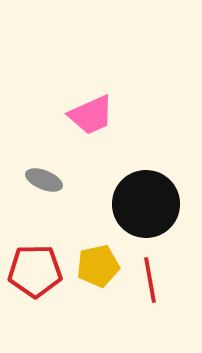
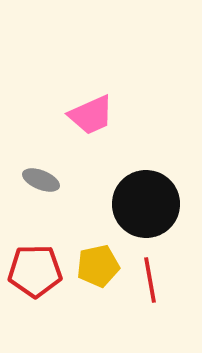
gray ellipse: moved 3 px left
